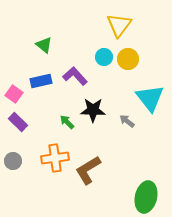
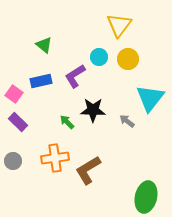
cyan circle: moved 5 px left
purple L-shape: rotated 80 degrees counterclockwise
cyan triangle: rotated 16 degrees clockwise
